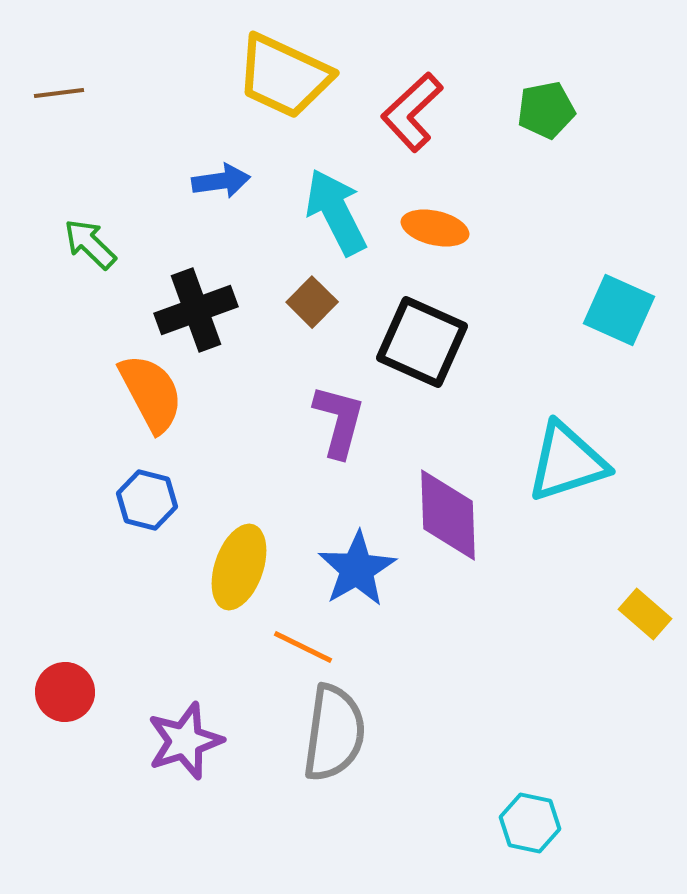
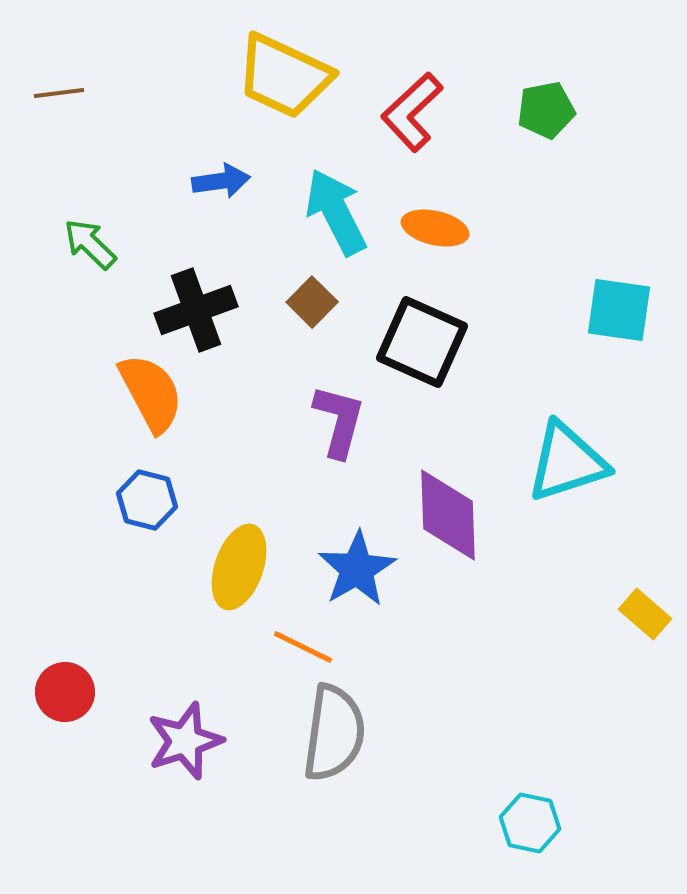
cyan square: rotated 16 degrees counterclockwise
